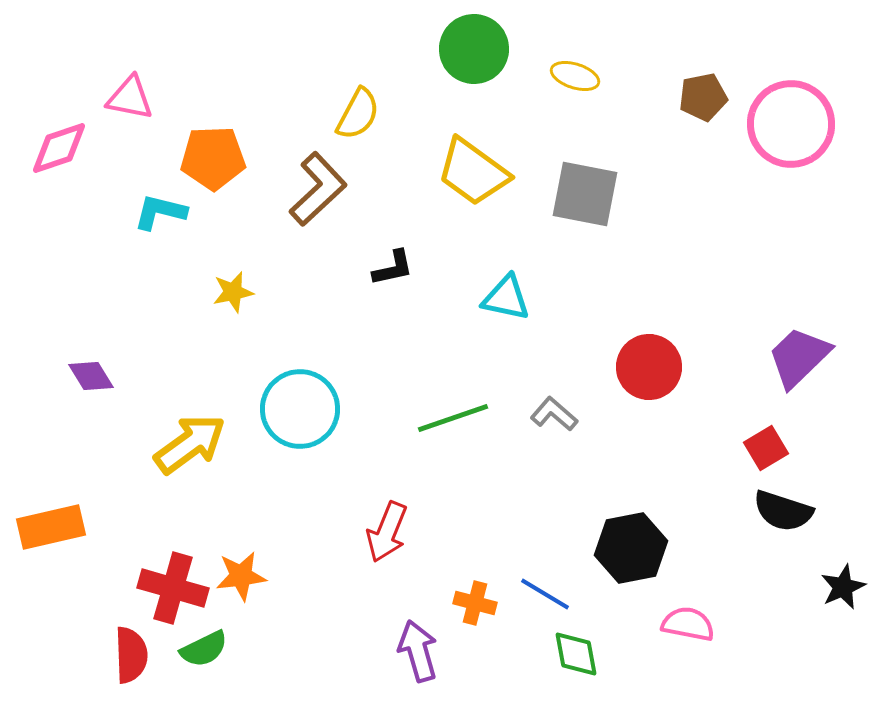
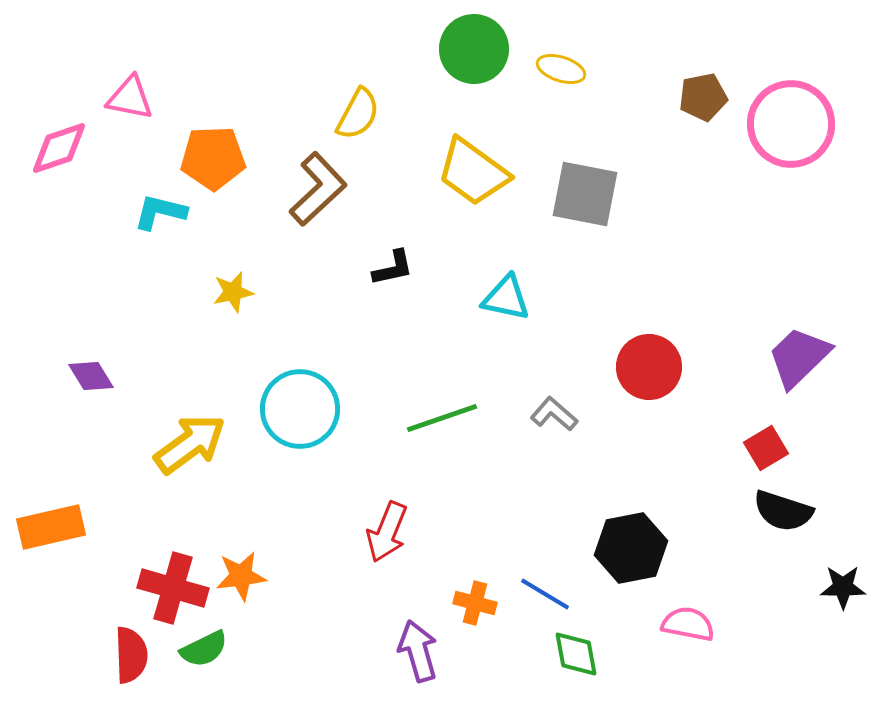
yellow ellipse: moved 14 px left, 7 px up
green line: moved 11 px left
black star: rotated 24 degrees clockwise
